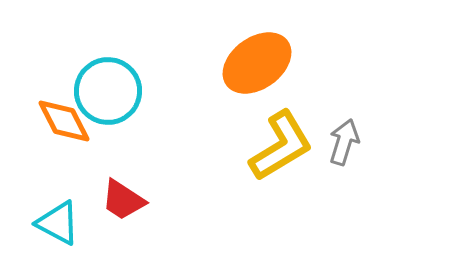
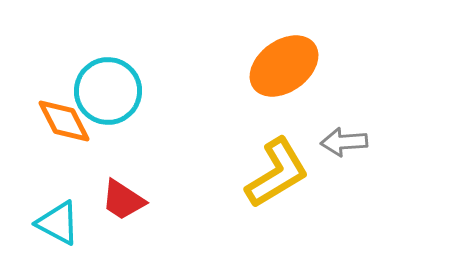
orange ellipse: moved 27 px right, 3 px down
gray arrow: rotated 111 degrees counterclockwise
yellow L-shape: moved 4 px left, 27 px down
